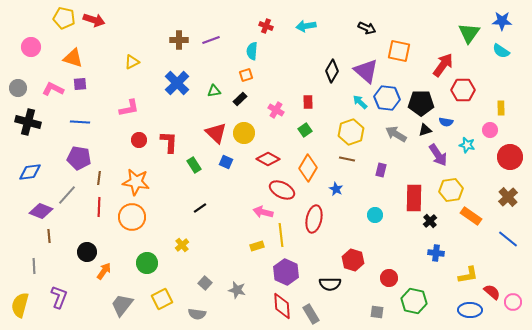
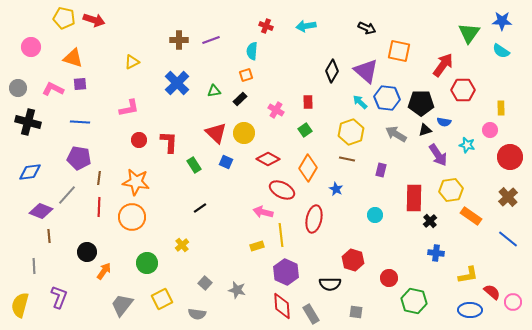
blue semicircle at (446, 122): moved 2 px left
gray square at (377, 312): moved 21 px left
